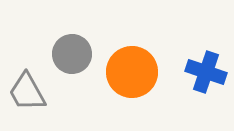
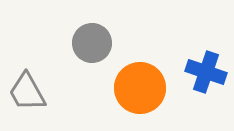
gray circle: moved 20 px right, 11 px up
orange circle: moved 8 px right, 16 px down
